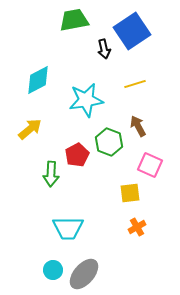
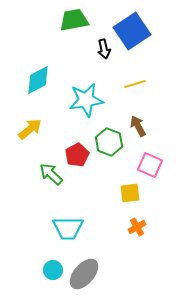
green arrow: rotated 130 degrees clockwise
